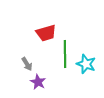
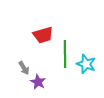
red trapezoid: moved 3 px left, 2 px down
gray arrow: moved 3 px left, 4 px down
